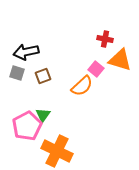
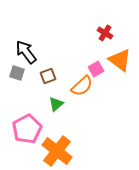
red cross: moved 6 px up; rotated 21 degrees clockwise
black arrow: rotated 65 degrees clockwise
orange triangle: rotated 20 degrees clockwise
pink square: rotated 21 degrees clockwise
brown square: moved 5 px right
green triangle: moved 13 px right, 11 px up; rotated 14 degrees clockwise
pink pentagon: moved 3 px down
orange cross: rotated 12 degrees clockwise
